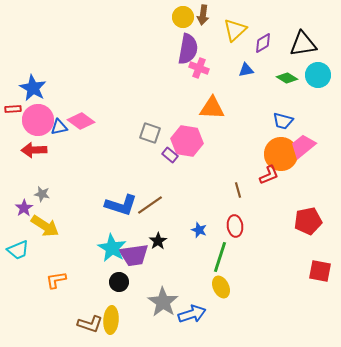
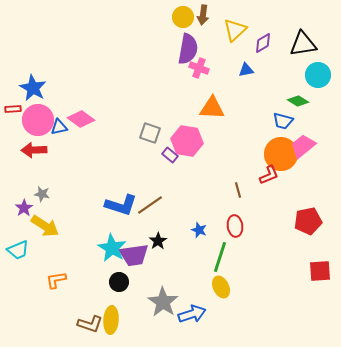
green diamond at (287, 78): moved 11 px right, 23 px down
pink diamond at (81, 121): moved 2 px up
red square at (320, 271): rotated 15 degrees counterclockwise
